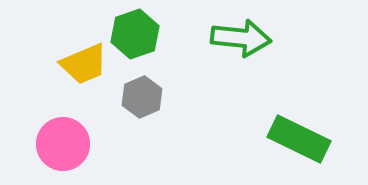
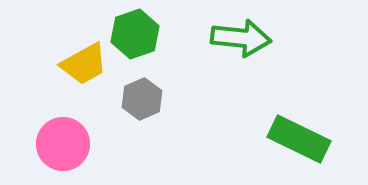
yellow trapezoid: rotated 6 degrees counterclockwise
gray hexagon: moved 2 px down
